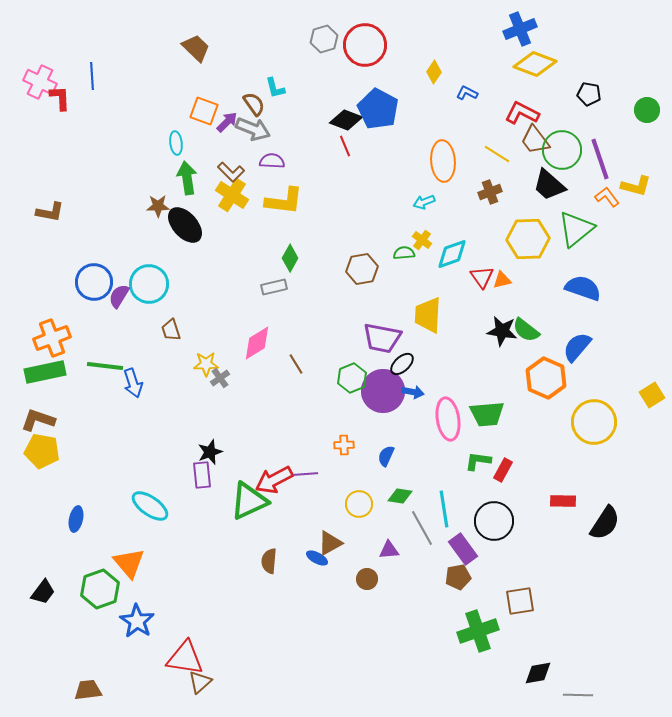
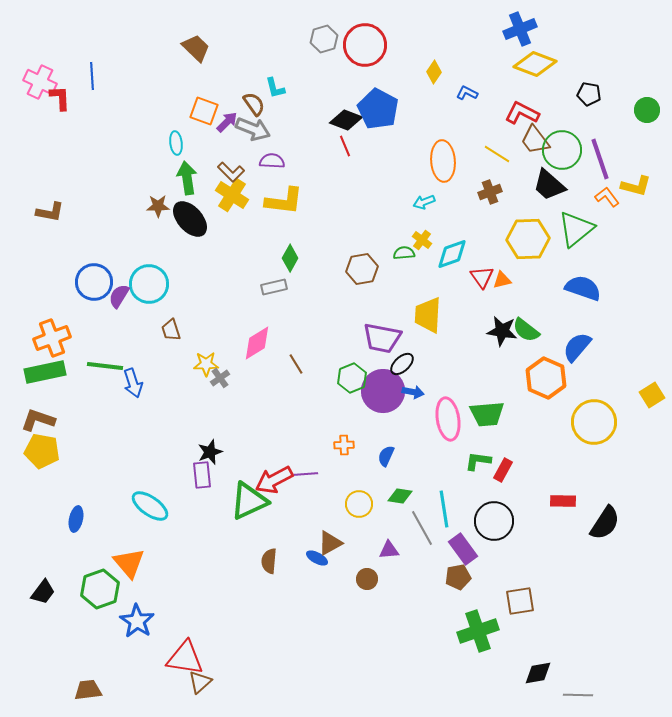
black ellipse at (185, 225): moved 5 px right, 6 px up
